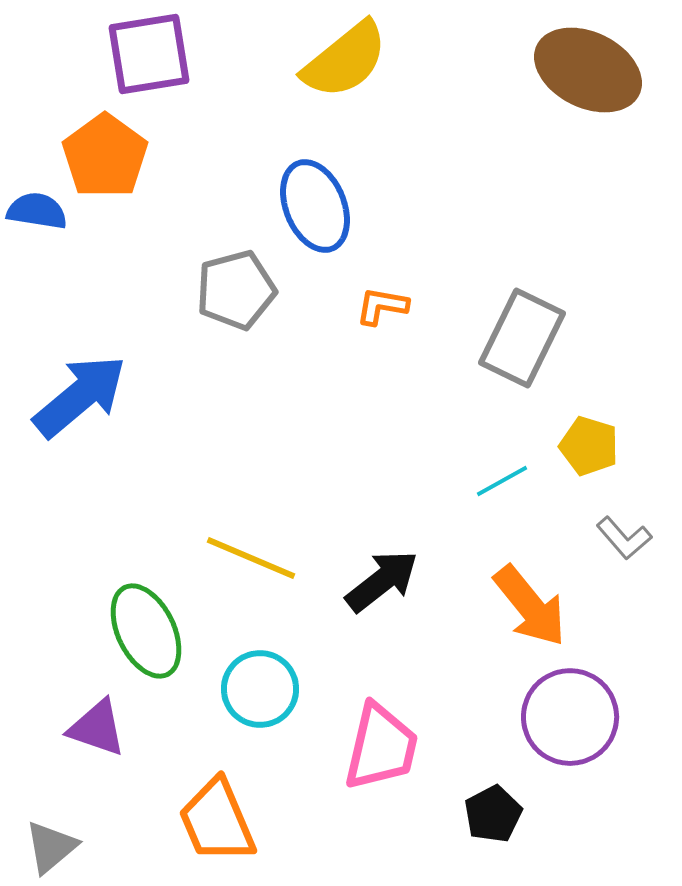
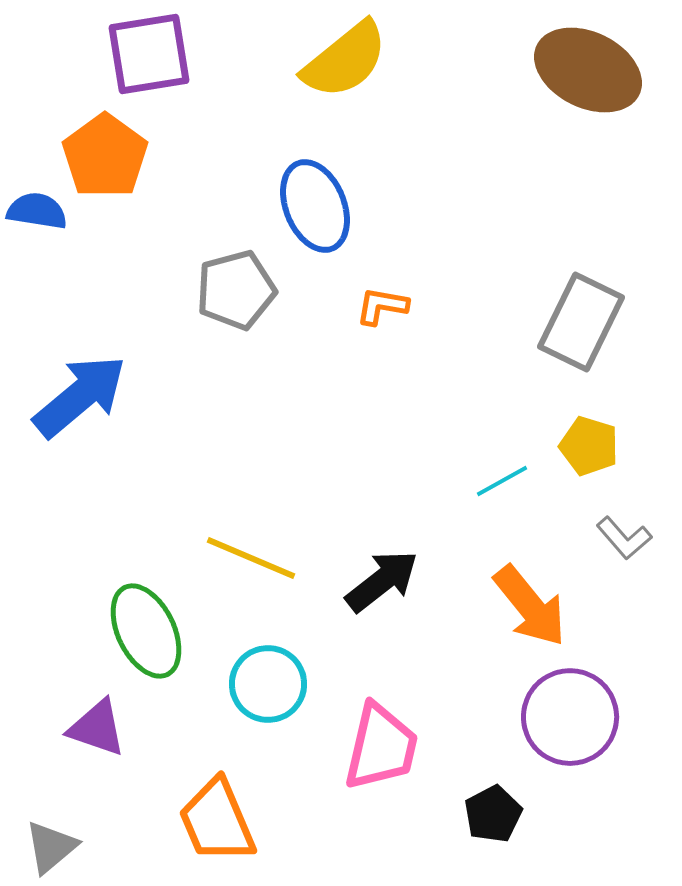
gray rectangle: moved 59 px right, 16 px up
cyan circle: moved 8 px right, 5 px up
